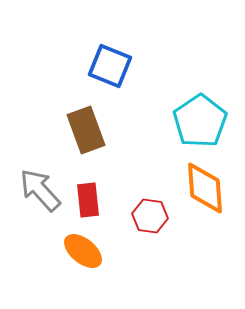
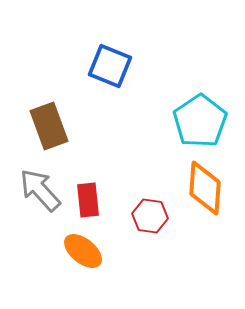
brown rectangle: moved 37 px left, 4 px up
orange diamond: rotated 8 degrees clockwise
